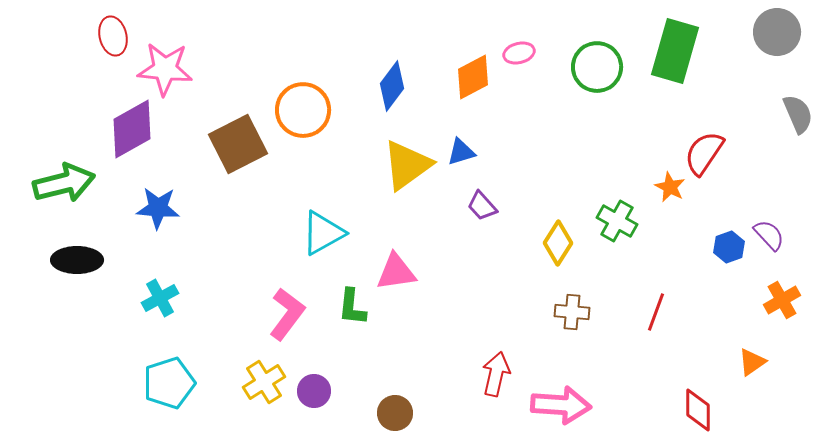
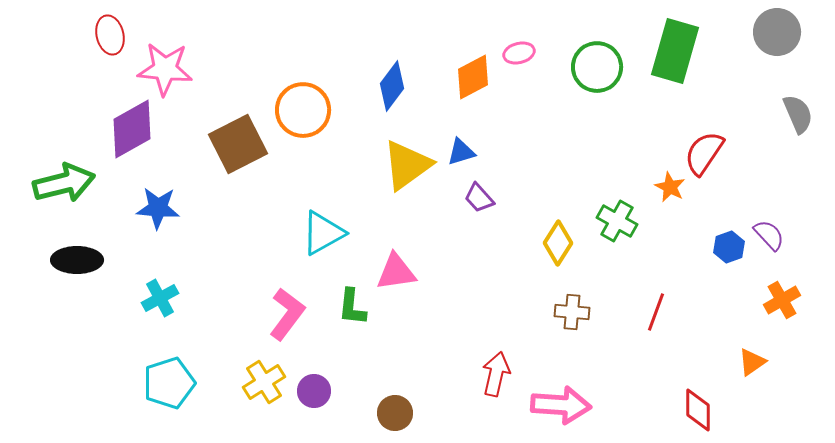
red ellipse: moved 3 px left, 1 px up
purple trapezoid: moved 3 px left, 8 px up
